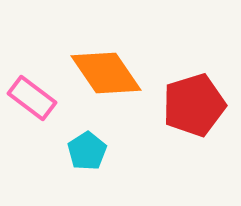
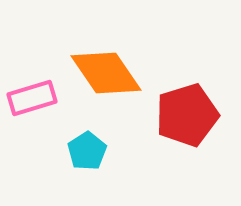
pink rectangle: rotated 54 degrees counterclockwise
red pentagon: moved 7 px left, 10 px down
